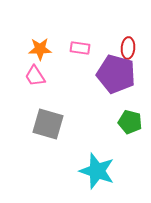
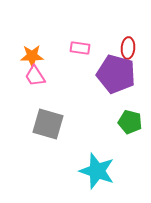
orange star: moved 8 px left, 7 px down
